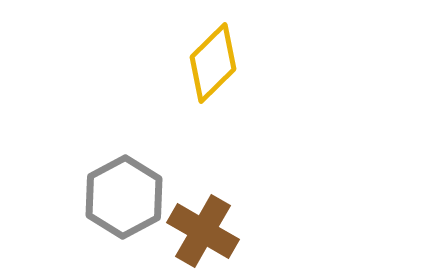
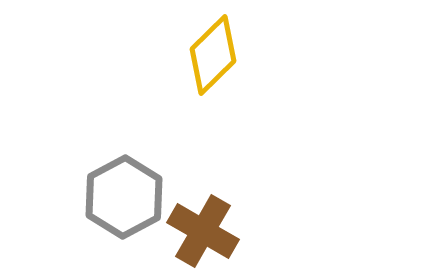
yellow diamond: moved 8 px up
